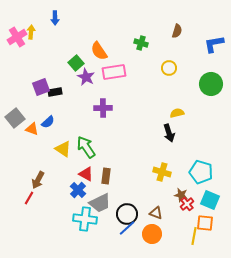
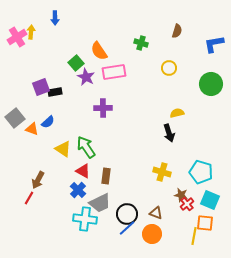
red triangle: moved 3 px left, 3 px up
